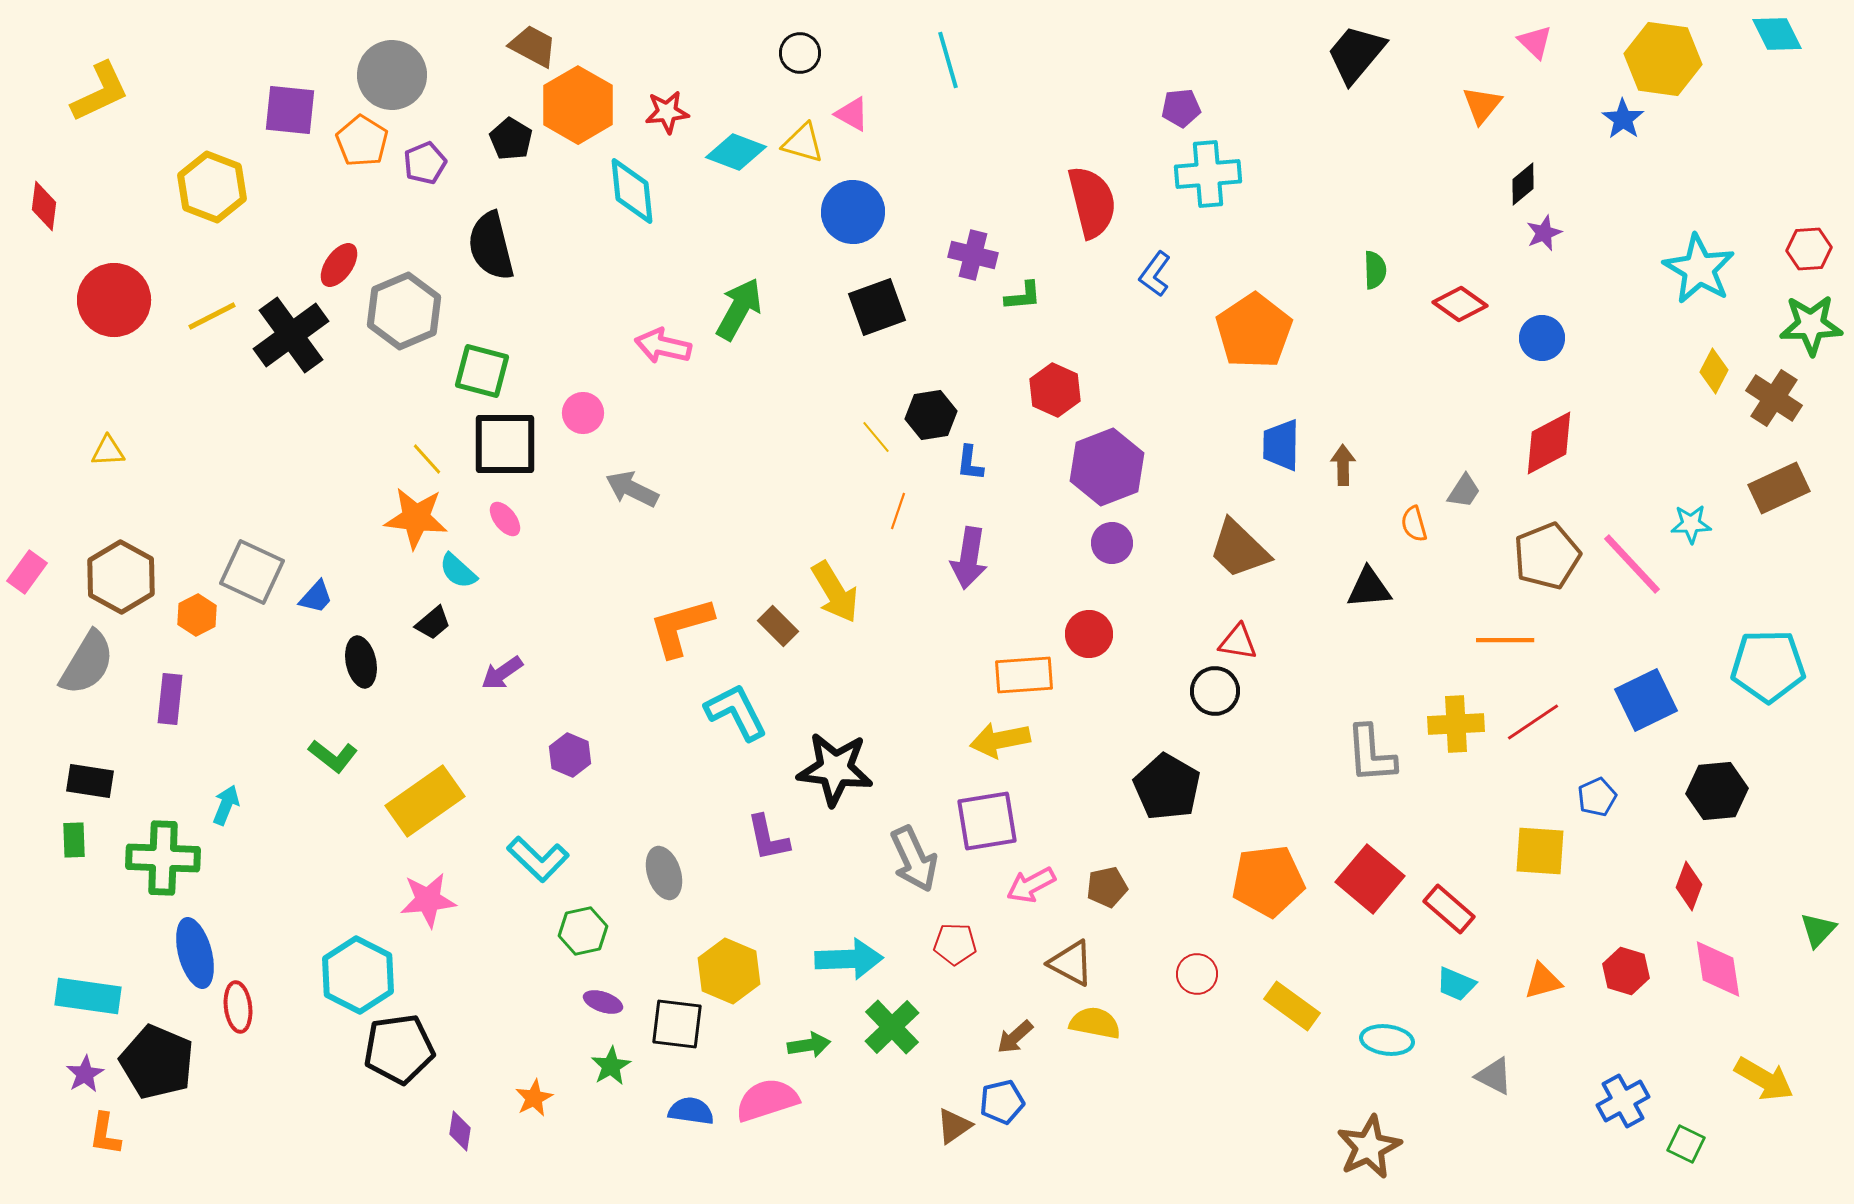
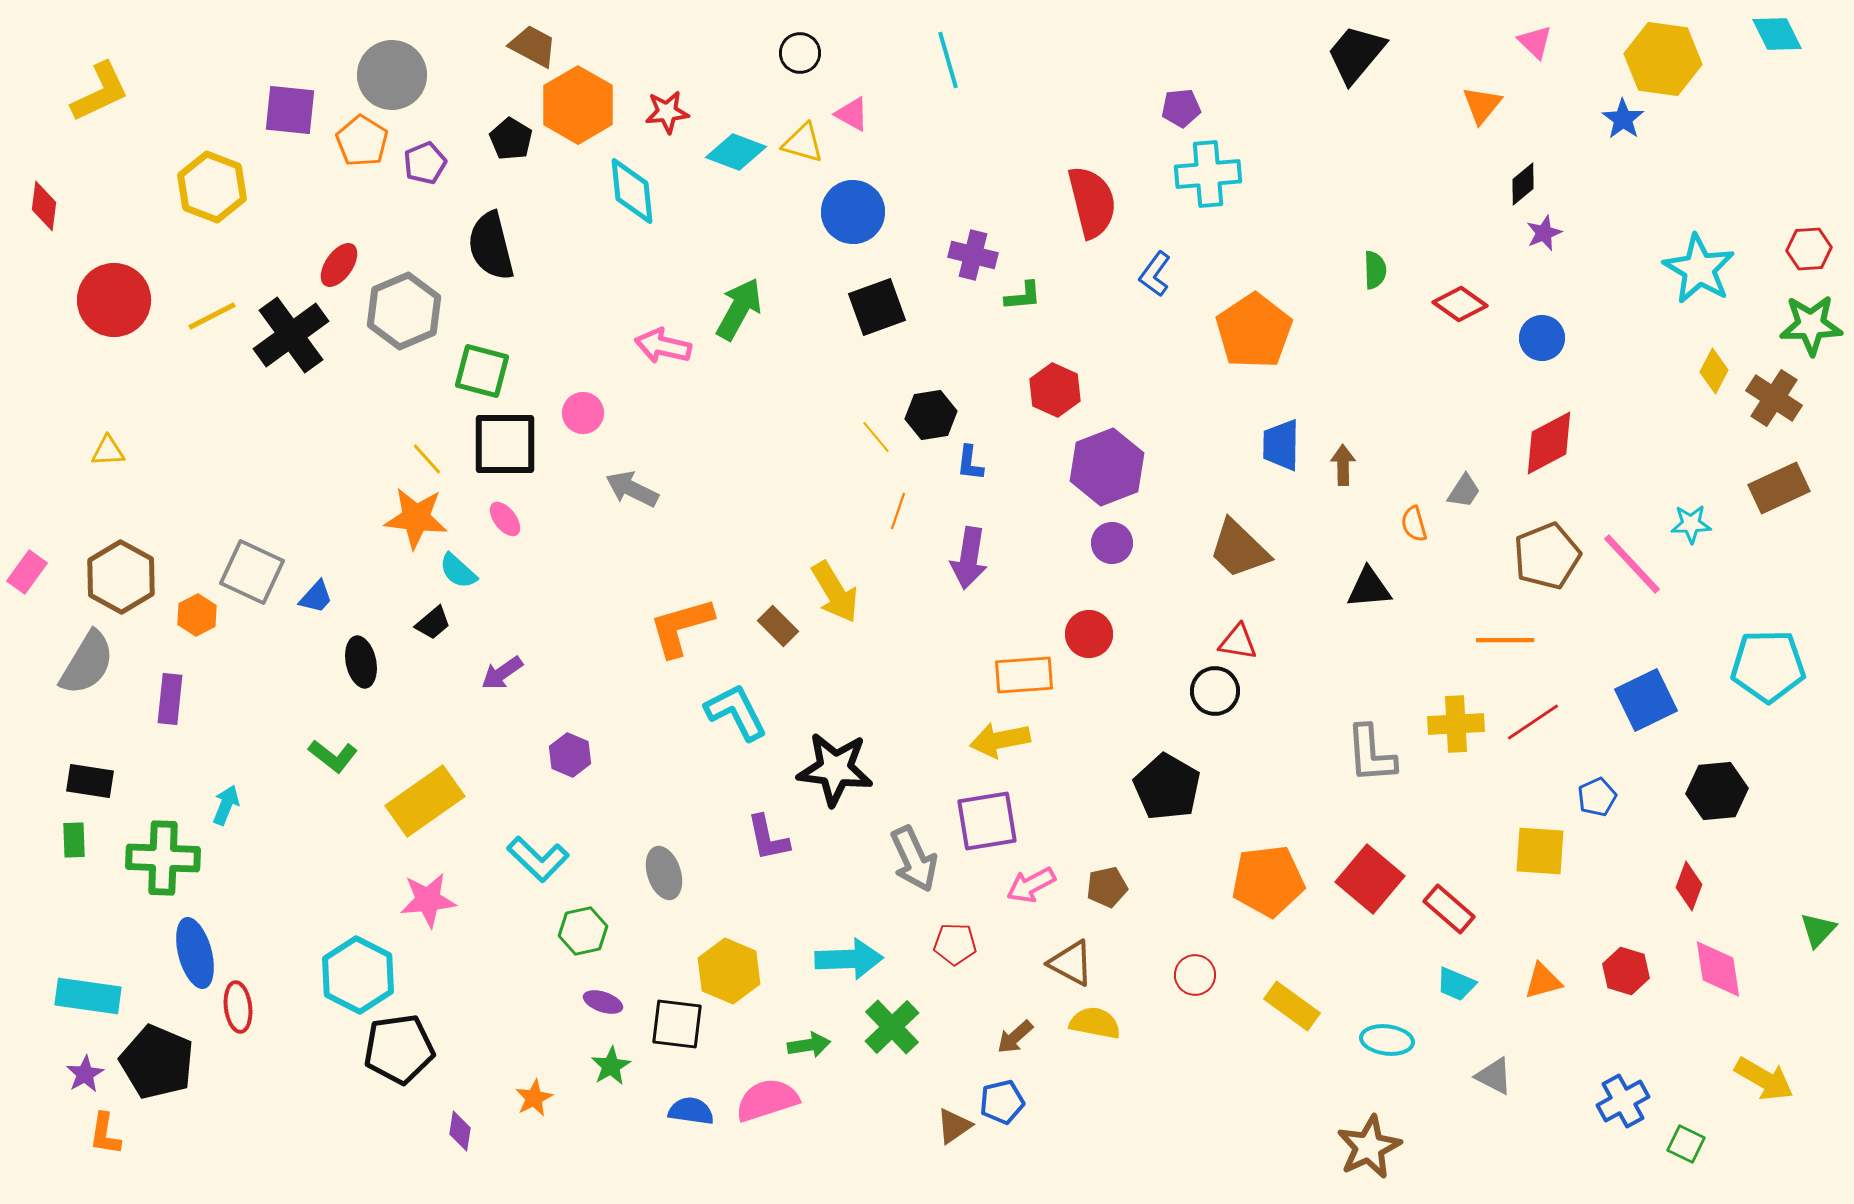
red circle at (1197, 974): moved 2 px left, 1 px down
